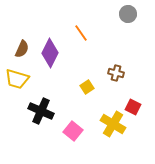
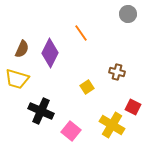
brown cross: moved 1 px right, 1 px up
yellow cross: moved 1 px left, 1 px down
pink square: moved 2 px left
